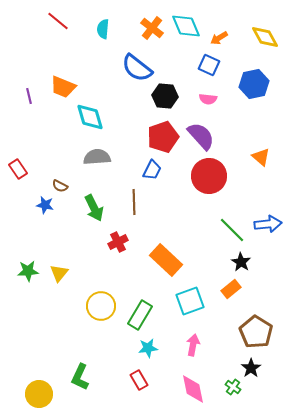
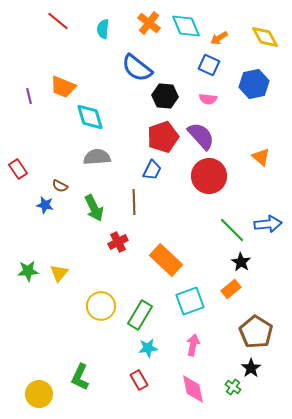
orange cross at (152, 28): moved 3 px left, 5 px up
